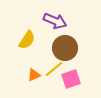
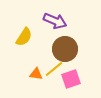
yellow semicircle: moved 3 px left, 3 px up
brown circle: moved 1 px down
orange triangle: moved 2 px right, 1 px up; rotated 32 degrees clockwise
